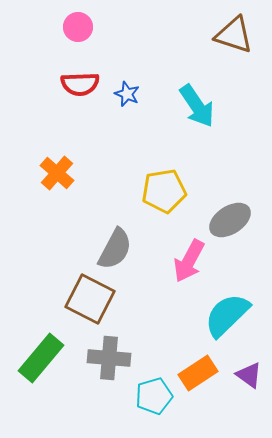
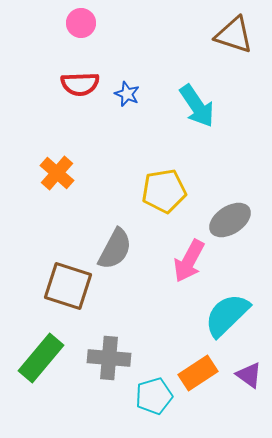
pink circle: moved 3 px right, 4 px up
brown square: moved 22 px left, 13 px up; rotated 9 degrees counterclockwise
